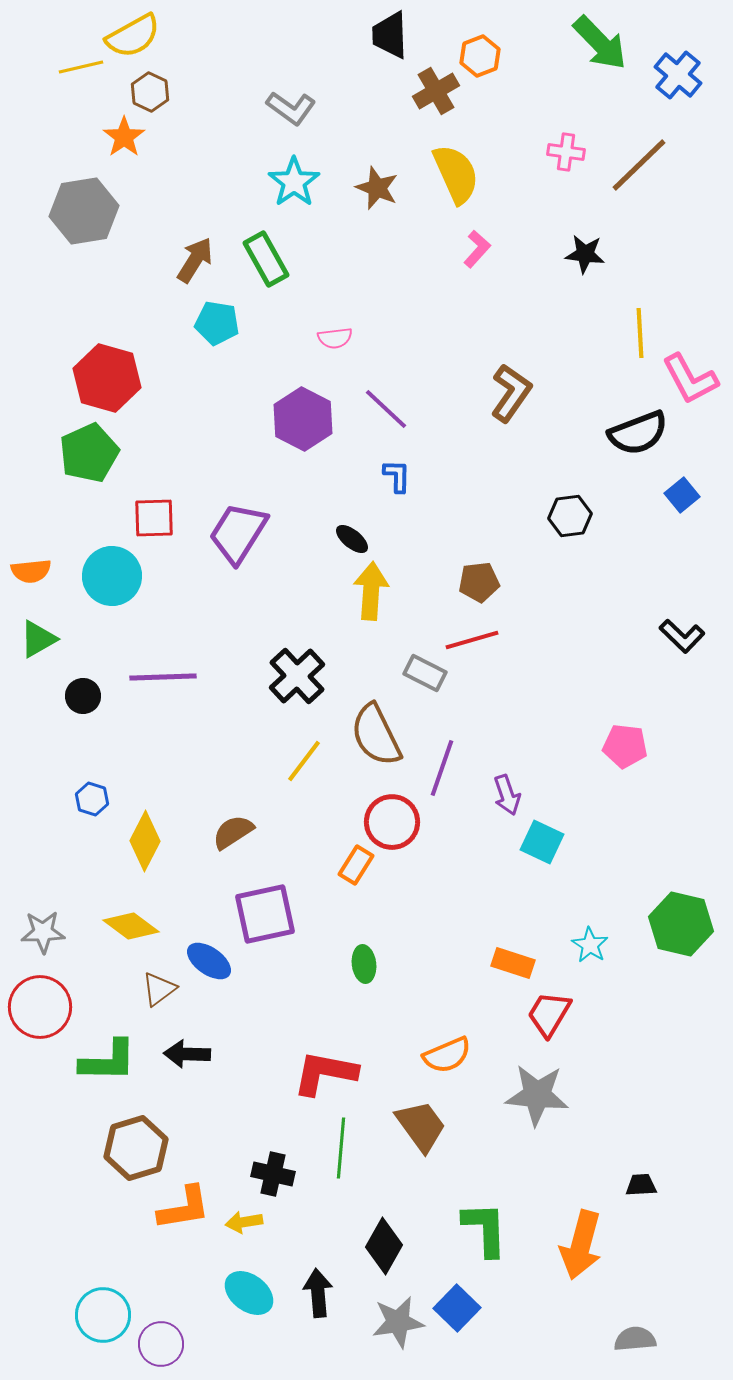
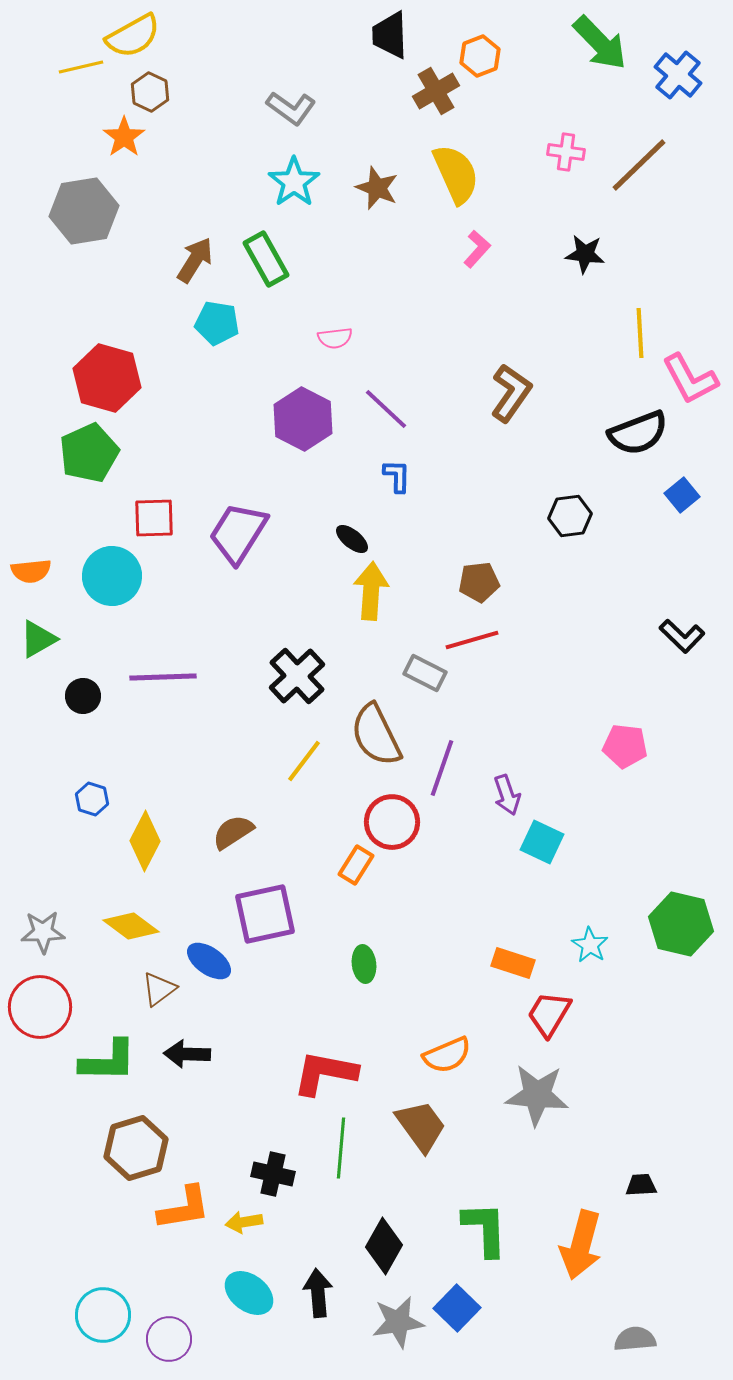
purple circle at (161, 1344): moved 8 px right, 5 px up
